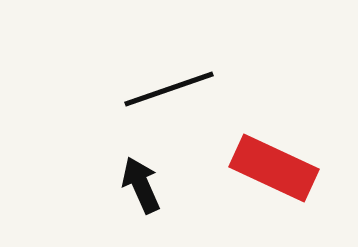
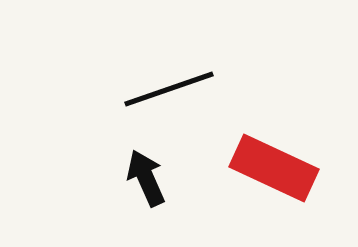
black arrow: moved 5 px right, 7 px up
